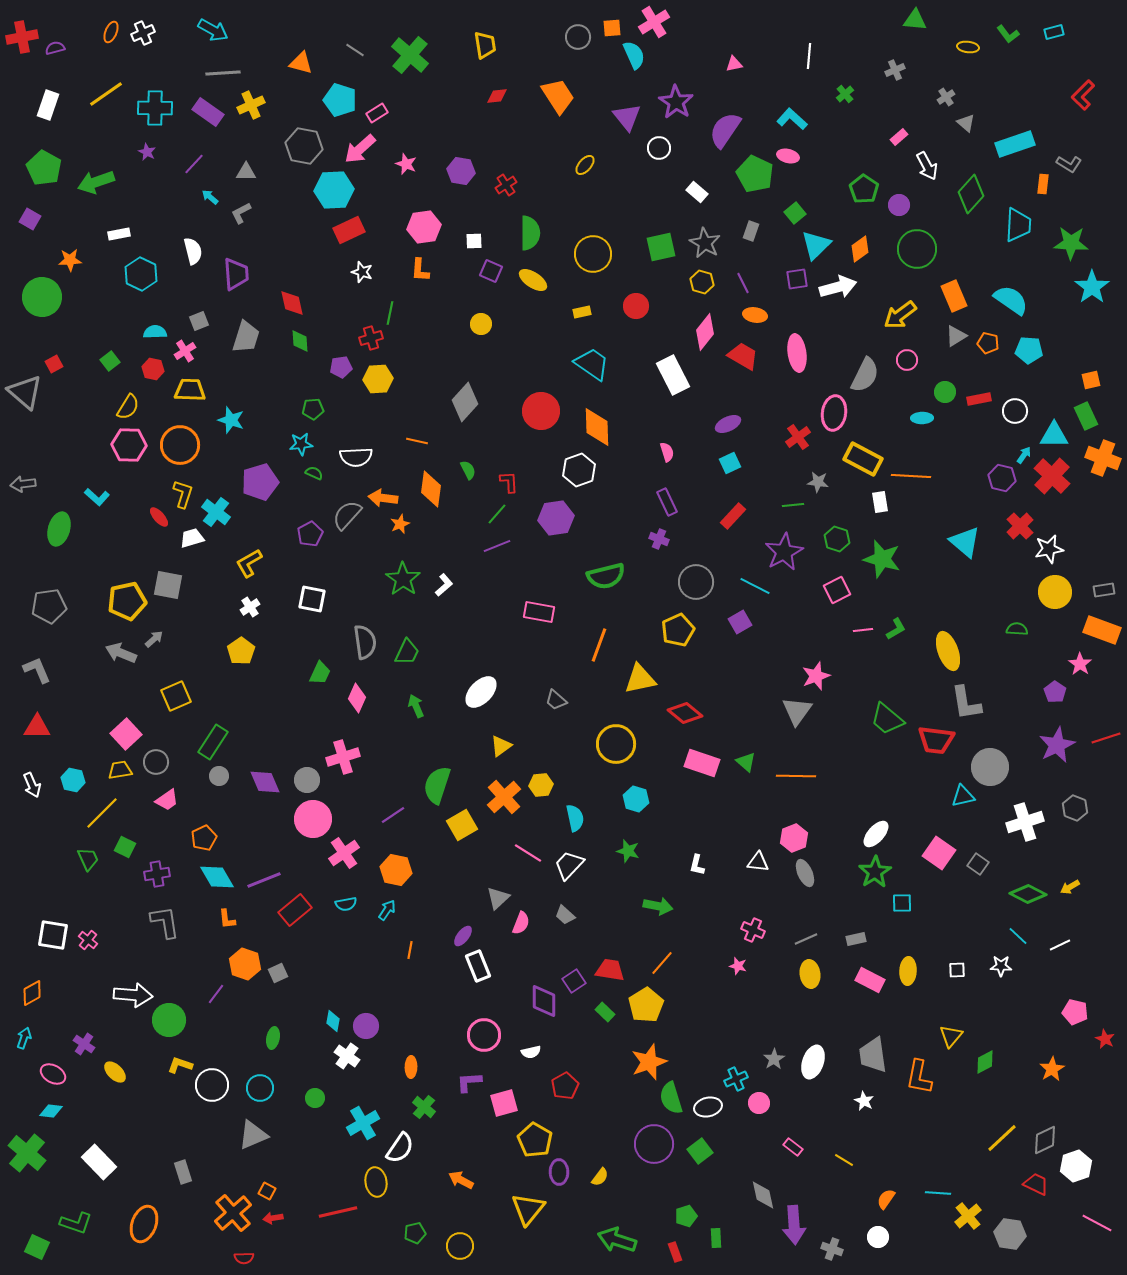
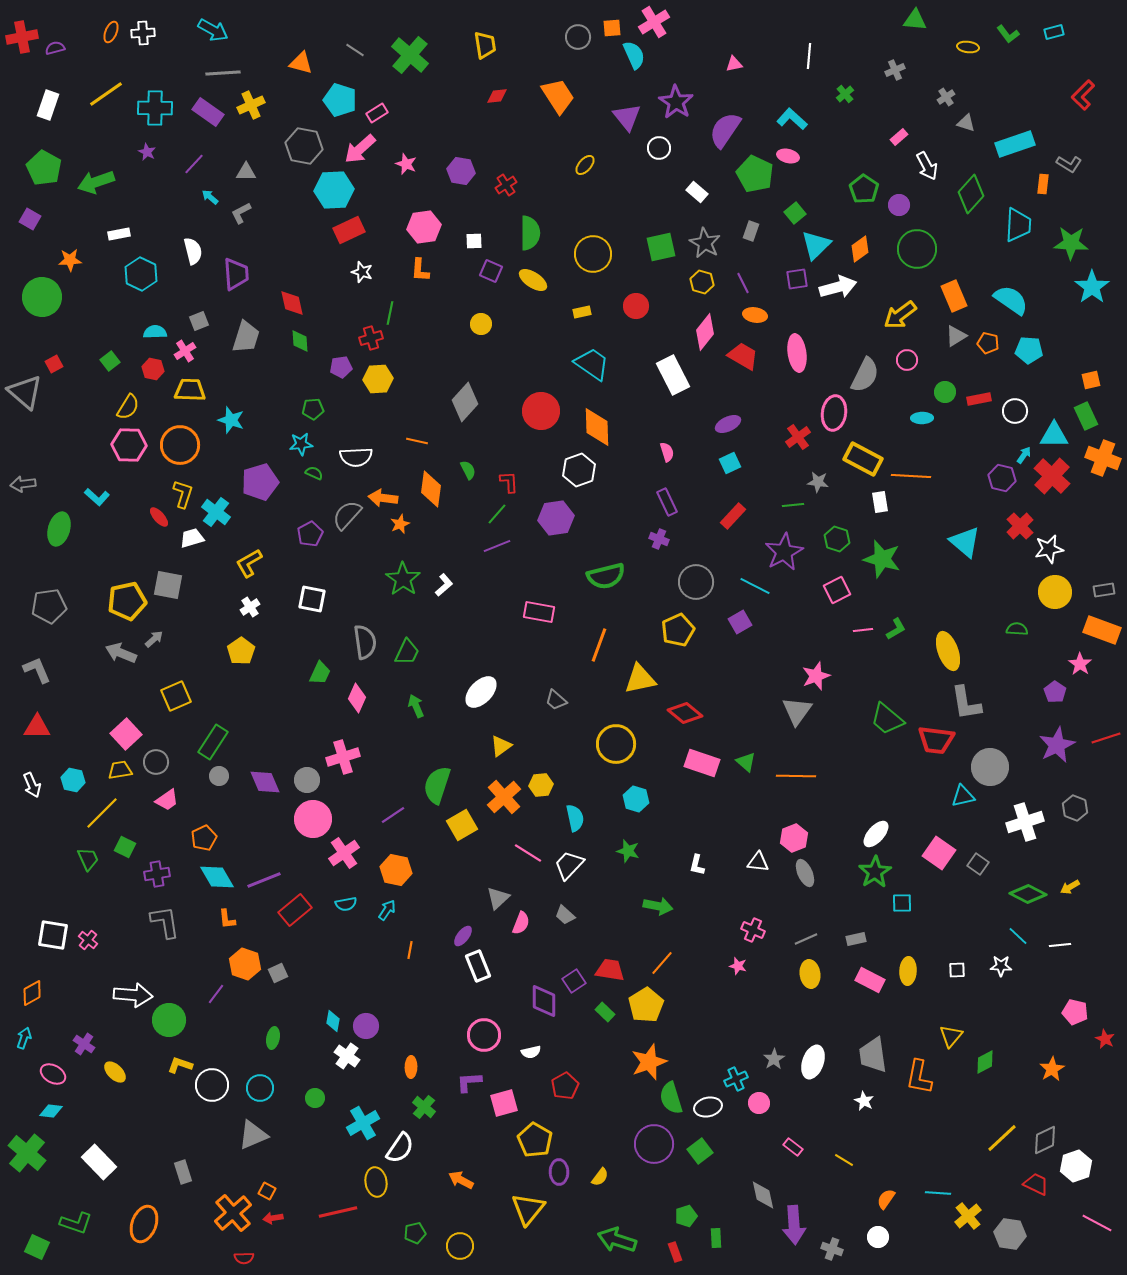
white cross at (143, 33): rotated 20 degrees clockwise
gray triangle at (966, 123): rotated 24 degrees counterclockwise
white line at (1060, 945): rotated 20 degrees clockwise
